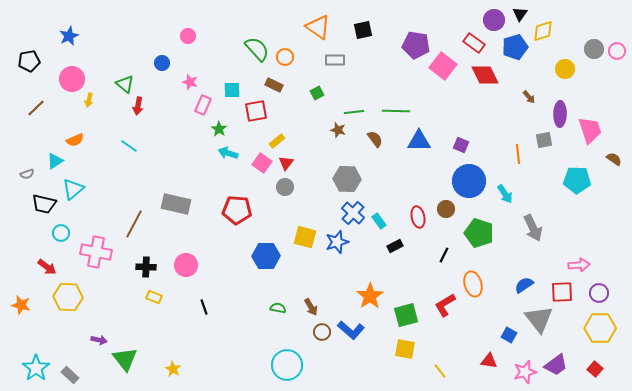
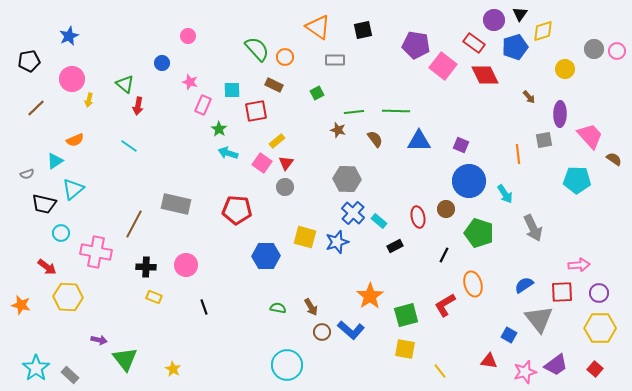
pink trapezoid at (590, 130): moved 6 px down; rotated 24 degrees counterclockwise
cyan rectangle at (379, 221): rotated 14 degrees counterclockwise
